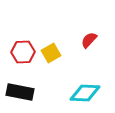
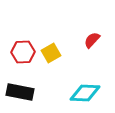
red semicircle: moved 3 px right
